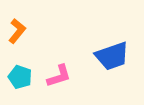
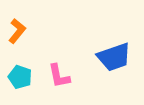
blue trapezoid: moved 2 px right, 1 px down
pink L-shape: rotated 96 degrees clockwise
